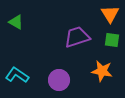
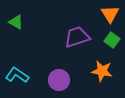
green square: rotated 28 degrees clockwise
